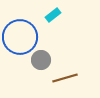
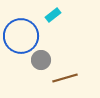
blue circle: moved 1 px right, 1 px up
